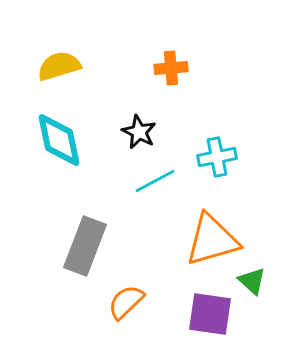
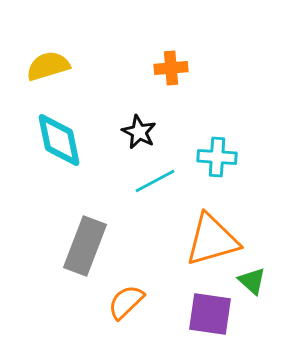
yellow semicircle: moved 11 px left
cyan cross: rotated 15 degrees clockwise
